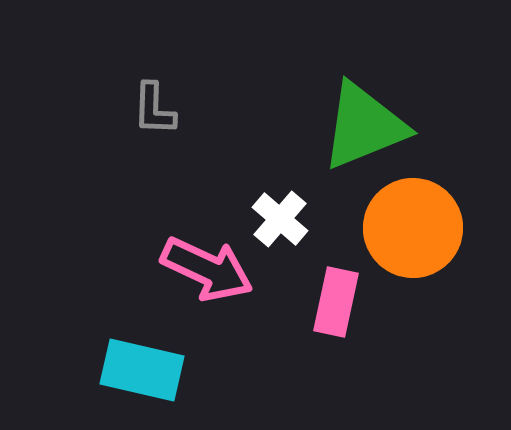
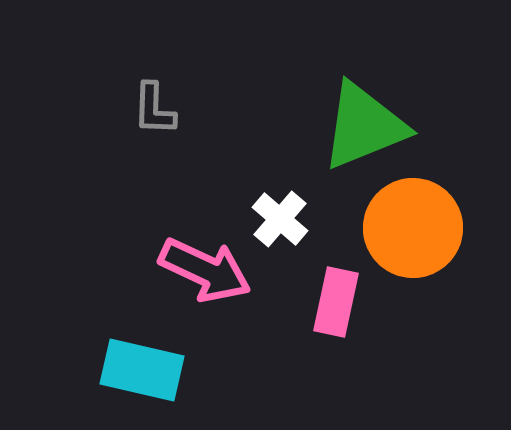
pink arrow: moved 2 px left, 1 px down
